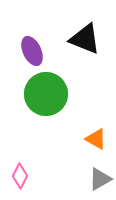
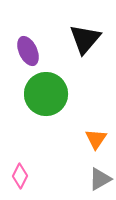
black triangle: rotated 48 degrees clockwise
purple ellipse: moved 4 px left
orange triangle: rotated 35 degrees clockwise
